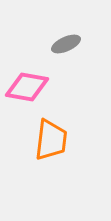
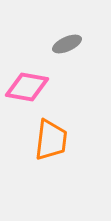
gray ellipse: moved 1 px right
